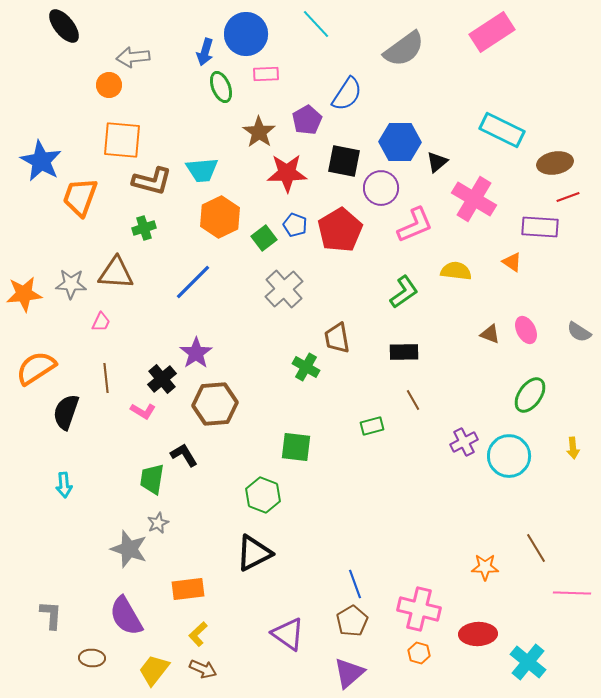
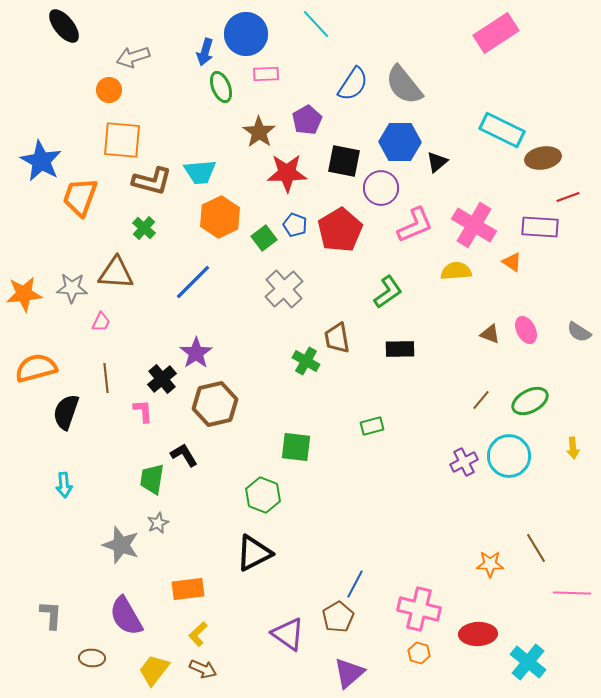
pink rectangle at (492, 32): moved 4 px right, 1 px down
gray semicircle at (404, 49): moved 36 px down; rotated 87 degrees clockwise
gray arrow at (133, 57): rotated 12 degrees counterclockwise
orange circle at (109, 85): moved 5 px down
blue semicircle at (347, 94): moved 6 px right, 10 px up
brown ellipse at (555, 163): moved 12 px left, 5 px up
cyan trapezoid at (202, 170): moved 2 px left, 2 px down
pink cross at (474, 199): moved 26 px down
green cross at (144, 228): rotated 30 degrees counterclockwise
yellow semicircle at (456, 271): rotated 12 degrees counterclockwise
gray star at (71, 284): moved 1 px right, 4 px down
green L-shape at (404, 292): moved 16 px left
black rectangle at (404, 352): moved 4 px left, 3 px up
green cross at (306, 367): moved 6 px up
orange semicircle at (36, 368): rotated 18 degrees clockwise
green ellipse at (530, 395): moved 6 px down; rotated 27 degrees clockwise
brown line at (413, 400): moved 68 px right; rotated 70 degrees clockwise
brown hexagon at (215, 404): rotated 9 degrees counterclockwise
pink L-shape at (143, 411): rotated 125 degrees counterclockwise
purple cross at (464, 442): moved 20 px down
gray star at (129, 549): moved 8 px left, 4 px up
orange star at (485, 567): moved 5 px right, 3 px up
blue line at (355, 584): rotated 48 degrees clockwise
brown pentagon at (352, 621): moved 14 px left, 4 px up
